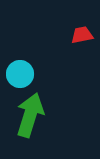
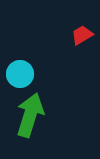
red trapezoid: rotated 20 degrees counterclockwise
